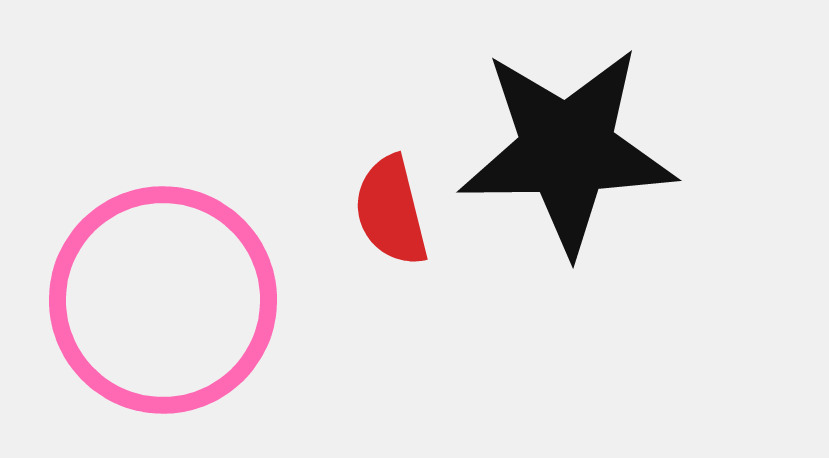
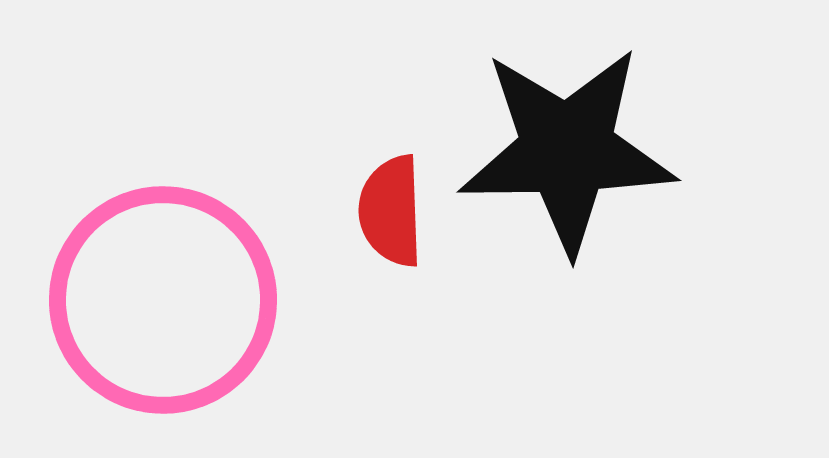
red semicircle: rotated 12 degrees clockwise
